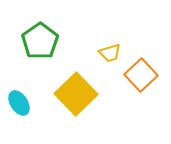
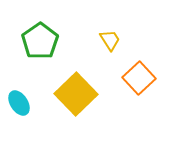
yellow trapezoid: moved 13 px up; rotated 105 degrees counterclockwise
orange square: moved 2 px left, 3 px down
